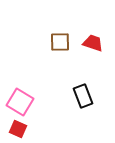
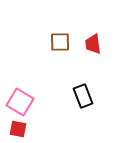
red trapezoid: moved 1 px down; rotated 115 degrees counterclockwise
red square: rotated 12 degrees counterclockwise
